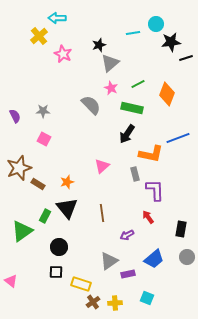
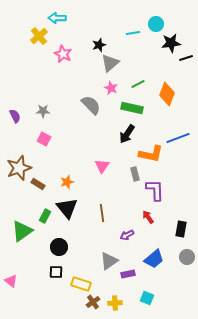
black star at (171, 42): moved 1 px down
pink triangle at (102, 166): rotated 14 degrees counterclockwise
